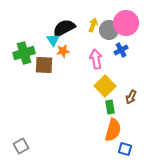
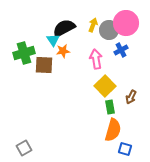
gray square: moved 3 px right, 2 px down
